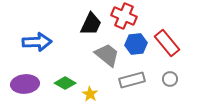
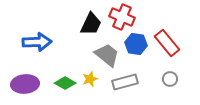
red cross: moved 2 px left, 1 px down
blue hexagon: rotated 15 degrees clockwise
gray rectangle: moved 7 px left, 2 px down
yellow star: moved 15 px up; rotated 21 degrees clockwise
